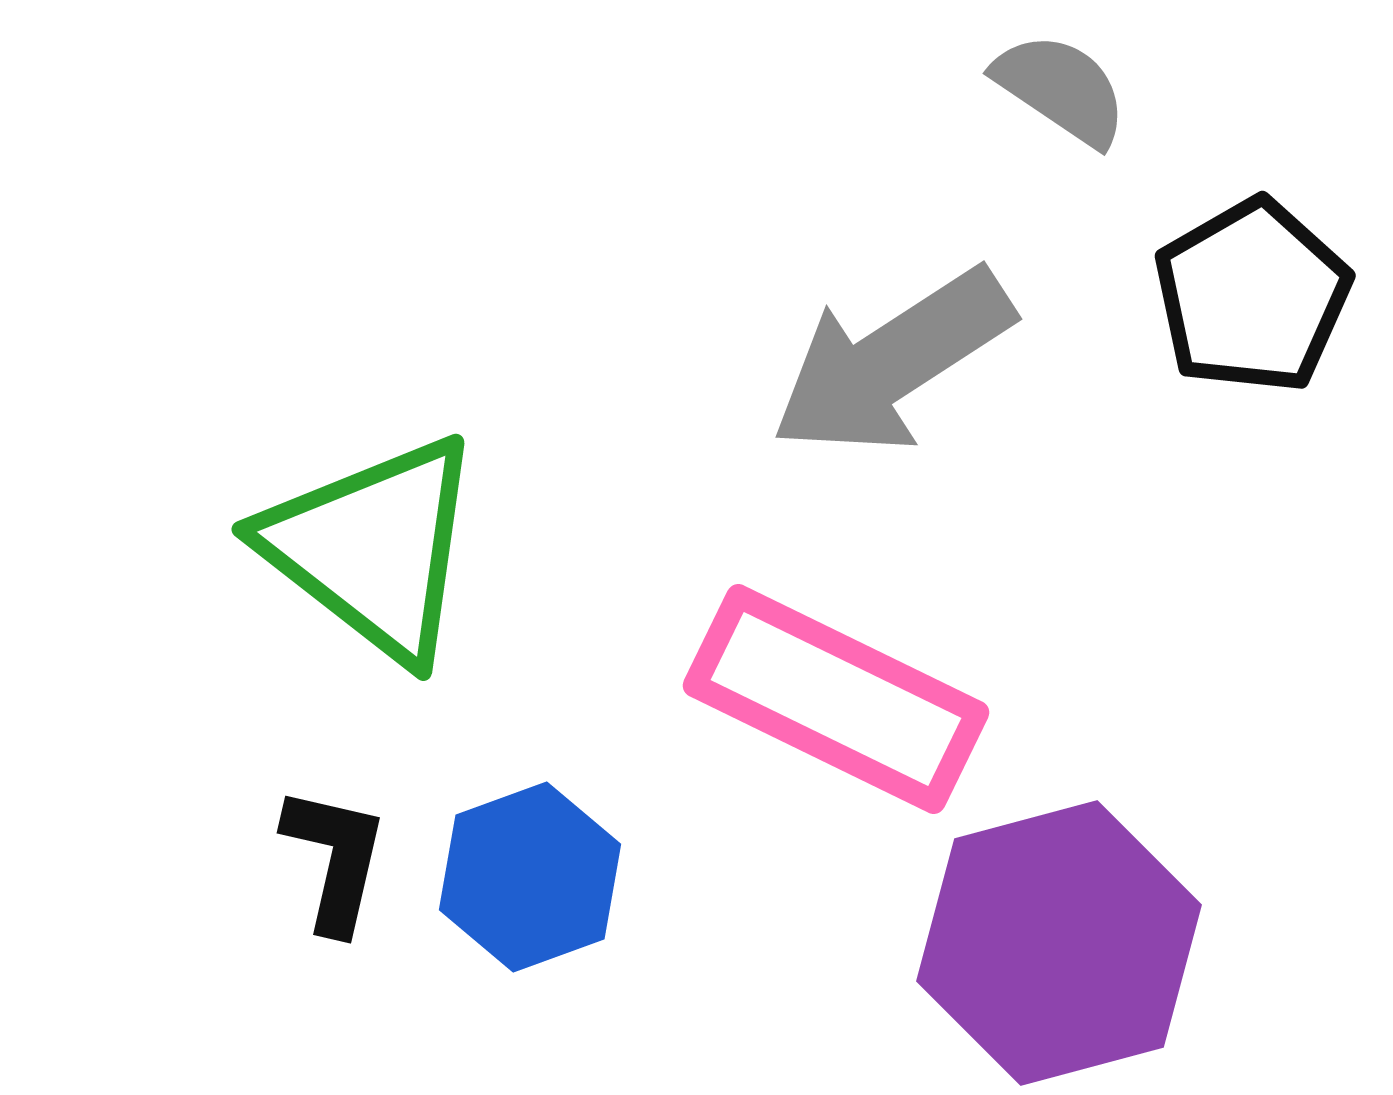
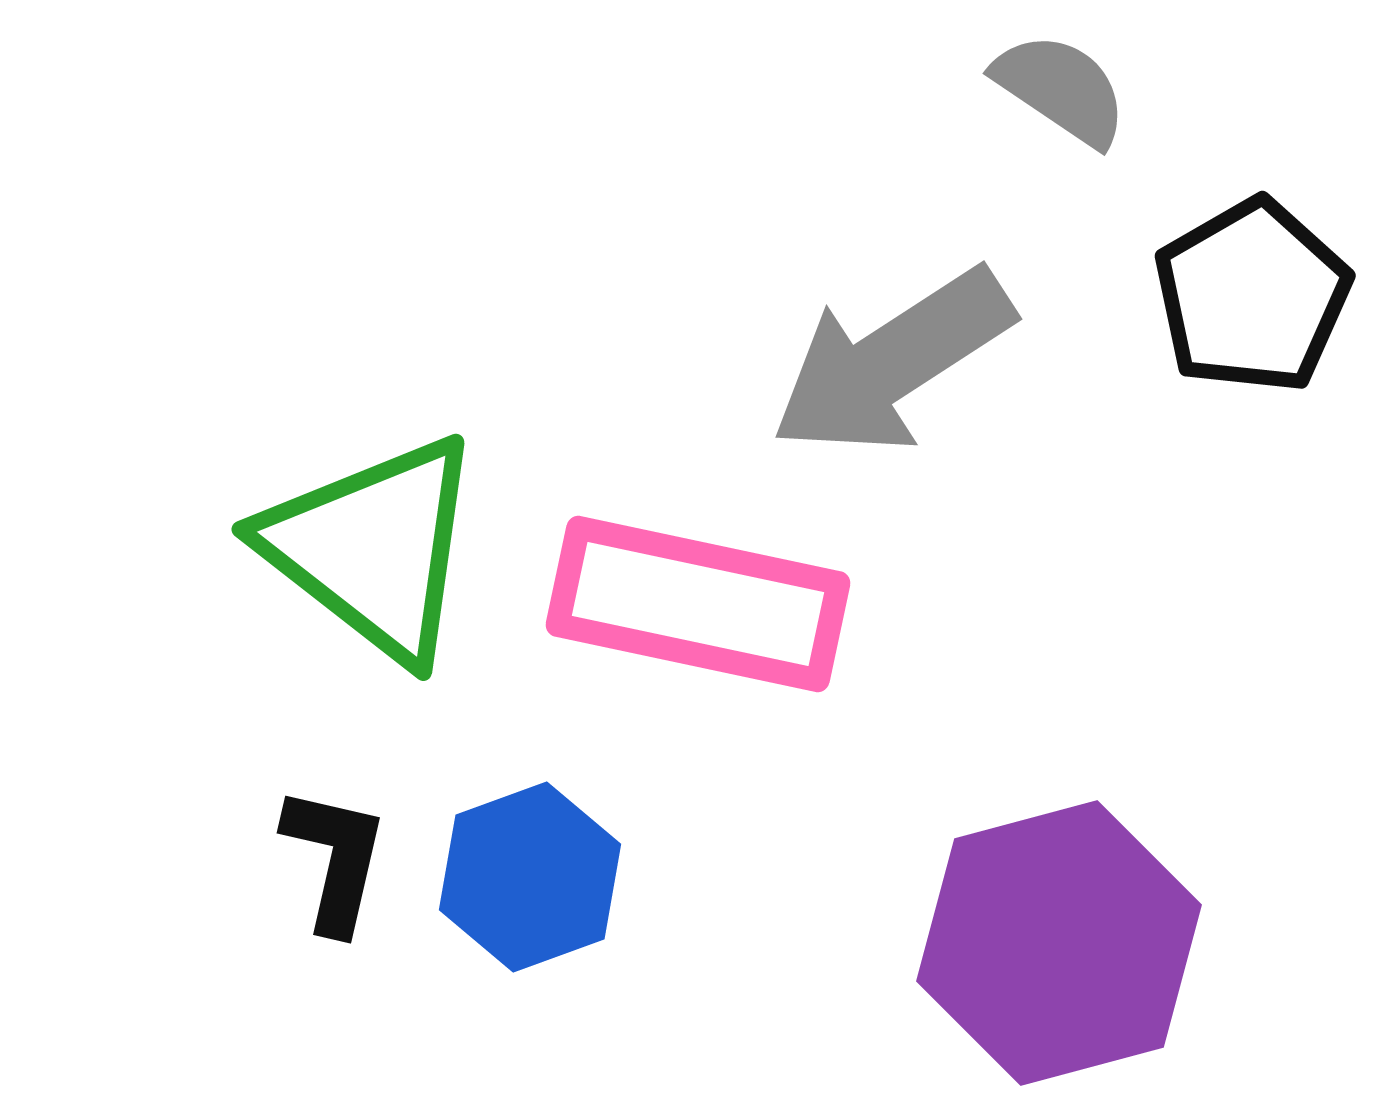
pink rectangle: moved 138 px left, 95 px up; rotated 14 degrees counterclockwise
